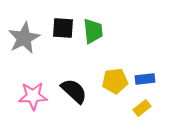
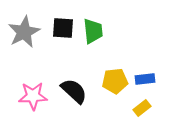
gray star: moved 6 px up
